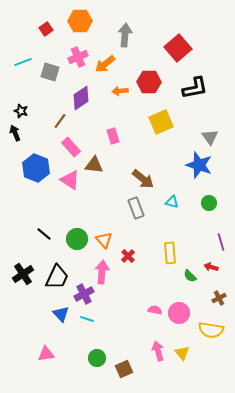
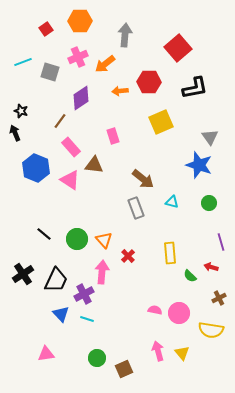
black trapezoid at (57, 277): moved 1 px left, 3 px down
